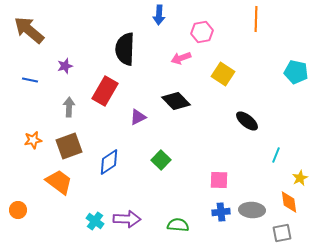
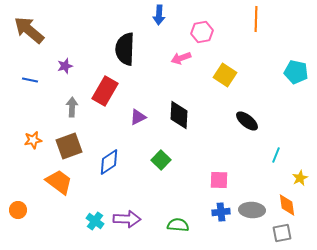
yellow square: moved 2 px right, 1 px down
black diamond: moved 3 px right, 14 px down; rotated 48 degrees clockwise
gray arrow: moved 3 px right
orange diamond: moved 2 px left, 3 px down
